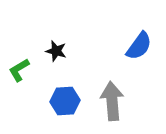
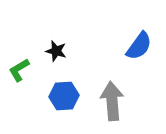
blue hexagon: moved 1 px left, 5 px up
